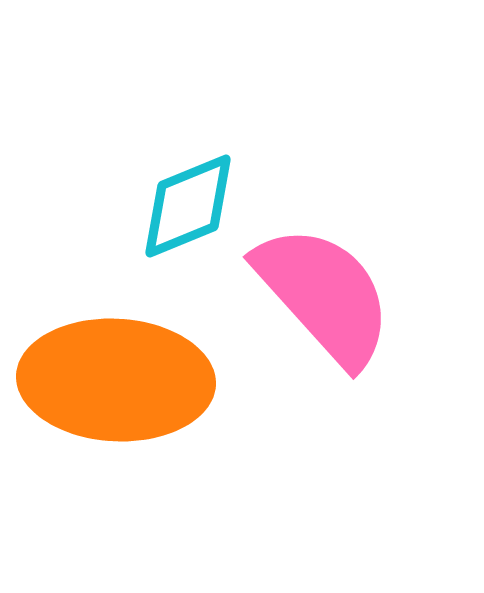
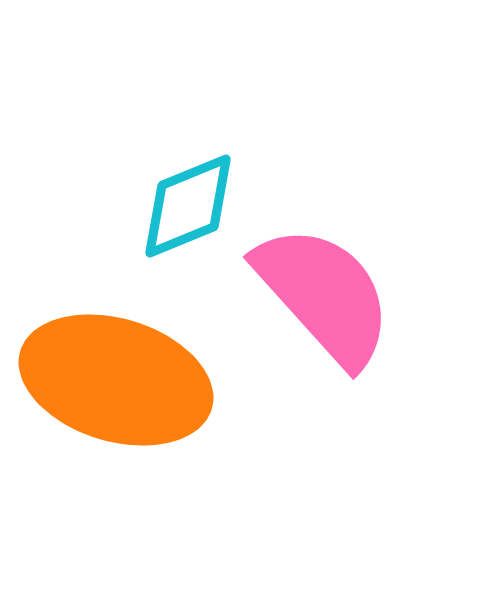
orange ellipse: rotated 14 degrees clockwise
